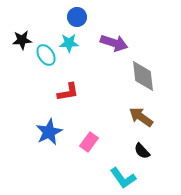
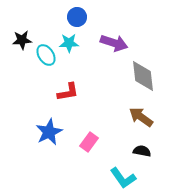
black semicircle: rotated 144 degrees clockwise
